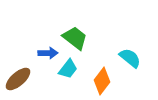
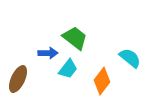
brown ellipse: rotated 24 degrees counterclockwise
